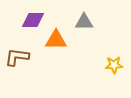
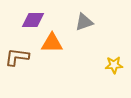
gray triangle: rotated 18 degrees counterclockwise
orange triangle: moved 4 px left, 3 px down
